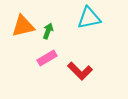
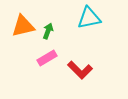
red L-shape: moved 1 px up
